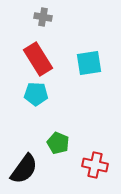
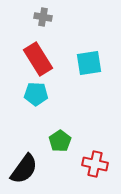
green pentagon: moved 2 px right, 2 px up; rotated 15 degrees clockwise
red cross: moved 1 px up
